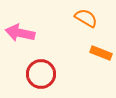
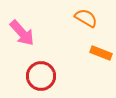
pink arrow: moved 2 px right; rotated 144 degrees counterclockwise
red circle: moved 2 px down
